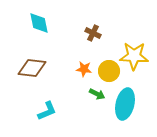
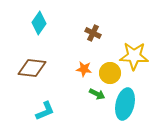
cyan diamond: rotated 45 degrees clockwise
yellow circle: moved 1 px right, 2 px down
cyan L-shape: moved 2 px left
